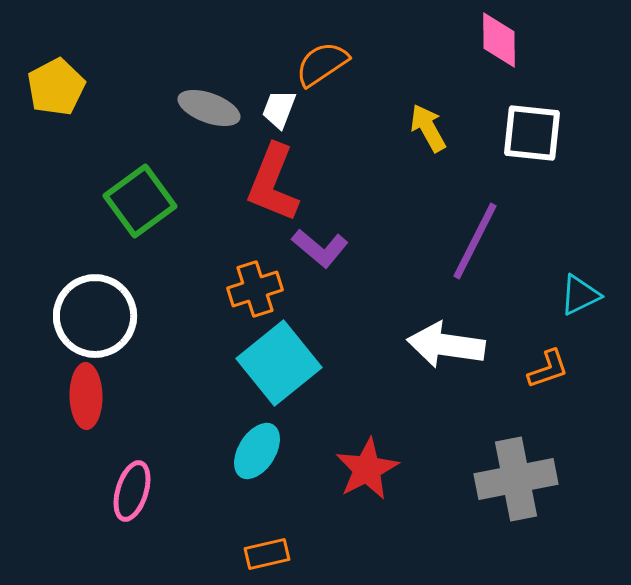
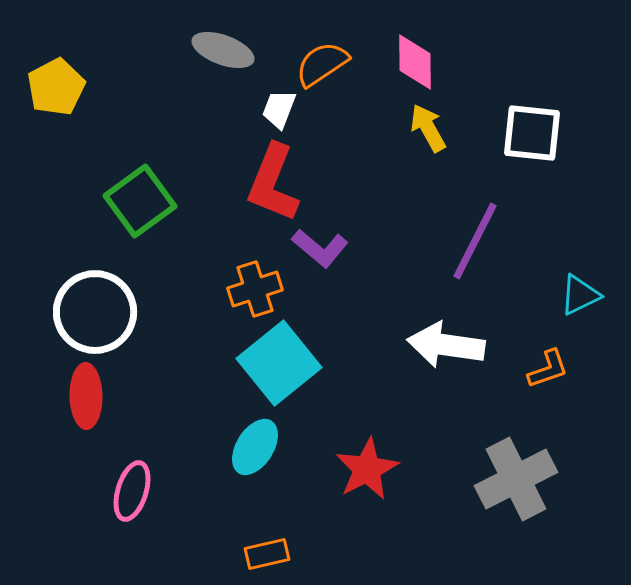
pink diamond: moved 84 px left, 22 px down
gray ellipse: moved 14 px right, 58 px up
white circle: moved 4 px up
cyan ellipse: moved 2 px left, 4 px up
gray cross: rotated 16 degrees counterclockwise
